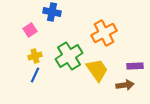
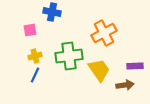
pink square: rotated 24 degrees clockwise
green cross: rotated 24 degrees clockwise
yellow trapezoid: moved 2 px right
